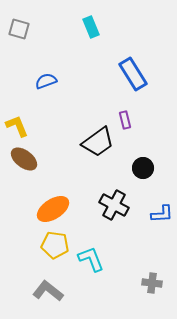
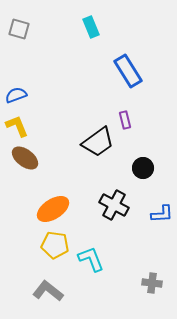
blue rectangle: moved 5 px left, 3 px up
blue semicircle: moved 30 px left, 14 px down
brown ellipse: moved 1 px right, 1 px up
